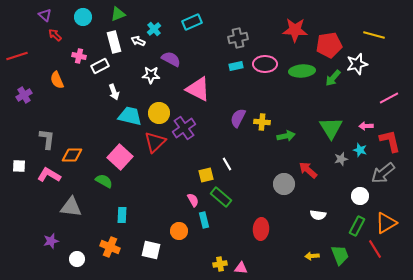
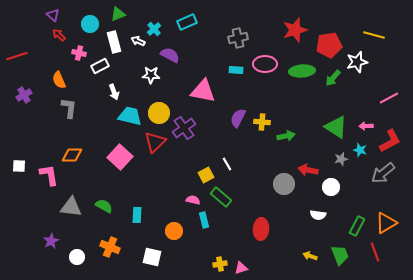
purple triangle at (45, 15): moved 8 px right
cyan circle at (83, 17): moved 7 px right, 7 px down
cyan rectangle at (192, 22): moved 5 px left
red star at (295, 30): rotated 20 degrees counterclockwise
red arrow at (55, 35): moved 4 px right
pink cross at (79, 56): moved 3 px up
purple semicircle at (171, 59): moved 1 px left, 4 px up
white star at (357, 64): moved 2 px up
cyan rectangle at (236, 66): moved 4 px down; rotated 16 degrees clockwise
orange semicircle at (57, 80): moved 2 px right
pink triangle at (198, 89): moved 5 px right, 2 px down; rotated 16 degrees counterclockwise
green triangle at (331, 128): moved 5 px right, 1 px up; rotated 25 degrees counterclockwise
gray L-shape at (47, 139): moved 22 px right, 31 px up
red L-shape at (390, 141): rotated 75 degrees clockwise
red arrow at (308, 170): rotated 30 degrees counterclockwise
pink L-shape at (49, 175): rotated 50 degrees clockwise
yellow square at (206, 175): rotated 14 degrees counterclockwise
green semicircle at (104, 181): moved 25 px down
white circle at (360, 196): moved 29 px left, 9 px up
pink semicircle at (193, 200): rotated 48 degrees counterclockwise
cyan rectangle at (122, 215): moved 15 px right
orange circle at (179, 231): moved 5 px left
purple star at (51, 241): rotated 14 degrees counterclockwise
red line at (375, 249): moved 3 px down; rotated 12 degrees clockwise
white square at (151, 250): moved 1 px right, 7 px down
yellow arrow at (312, 256): moved 2 px left; rotated 24 degrees clockwise
white circle at (77, 259): moved 2 px up
pink triangle at (241, 268): rotated 24 degrees counterclockwise
